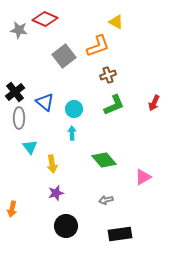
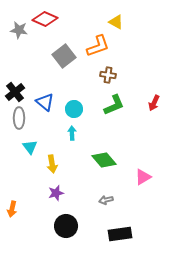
brown cross: rotated 28 degrees clockwise
